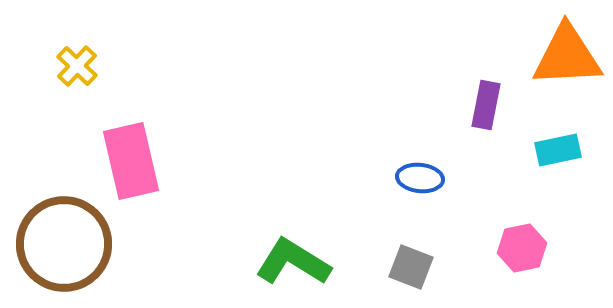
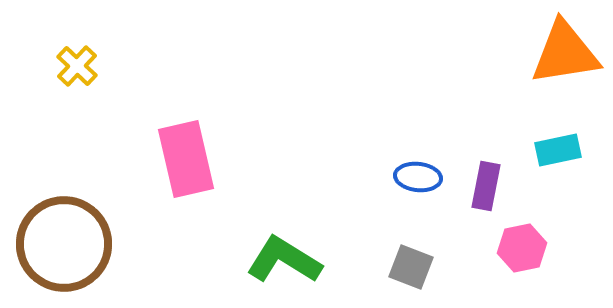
orange triangle: moved 2 px left, 3 px up; rotated 6 degrees counterclockwise
purple rectangle: moved 81 px down
pink rectangle: moved 55 px right, 2 px up
blue ellipse: moved 2 px left, 1 px up
green L-shape: moved 9 px left, 2 px up
